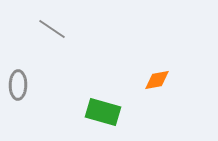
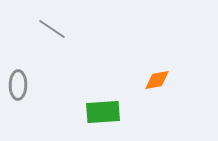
green rectangle: rotated 20 degrees counterclockwise
